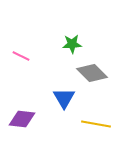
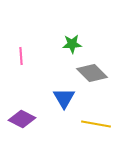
pink line: rotated 60 degrees clockwise
purple diamond: rotated 20 degrees clockwise
